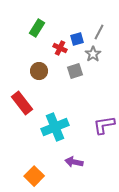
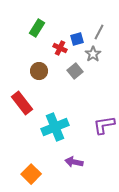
gray square: rotated 21 degrees counterclockwise
orange square: moved 3 px left, 2 px up
